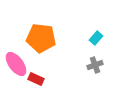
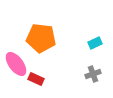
cyan rectangle: moved 1 px left, 5 px down; rotated 24 degrees clockwise
gray cross: moved 2 px left, 9 px down
